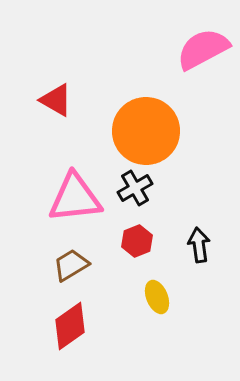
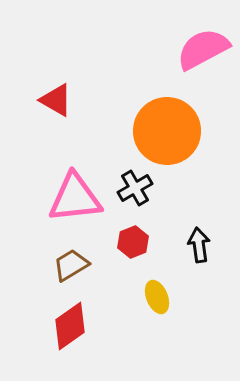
orange circle: moved 21 px right
red hexagon: moved 4 px left, 1 px down
